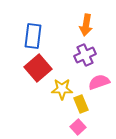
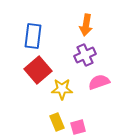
red square: moved 2 px down
yellow rectangle: moved 24 px left, 18 px down
pink square: rotated 28 degrees clockwise
